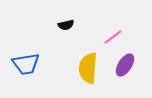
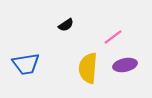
black semicircle: rotated 21 degrees counterclockwise
purple ellipse: rotated 45 degrees clockwise
